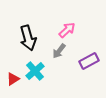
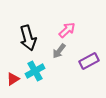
cyan cross: rotated 12 degrees clockwise
